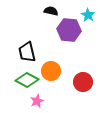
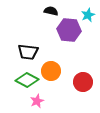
cyan star: rotated 16 degrees clockwise
black trapezoid: moved 1 px right; rotated 70 degrees counterclockwise
